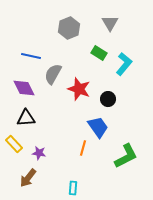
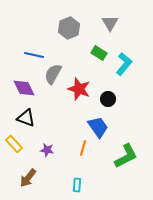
blue line: moved 3 px right, 1 px up
black triangle: rotated 24 degrees clockwise
purple star: moved 8 px right, 3 px up
cyan rectangle: moved 4 px right, 3 px up
